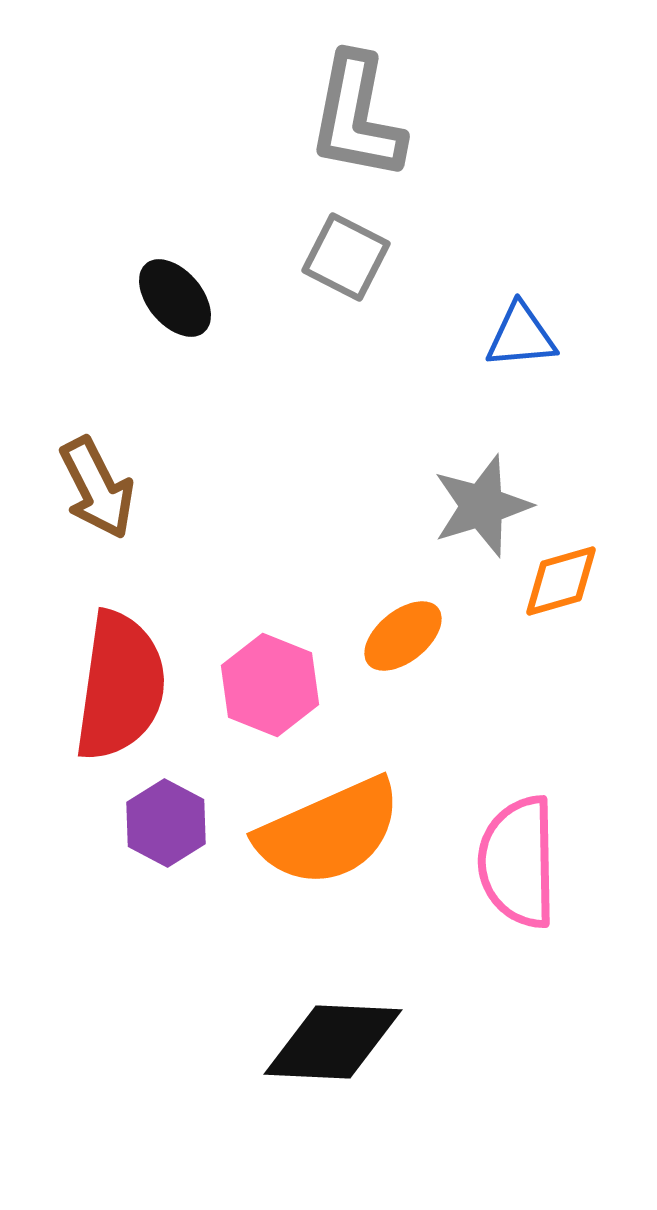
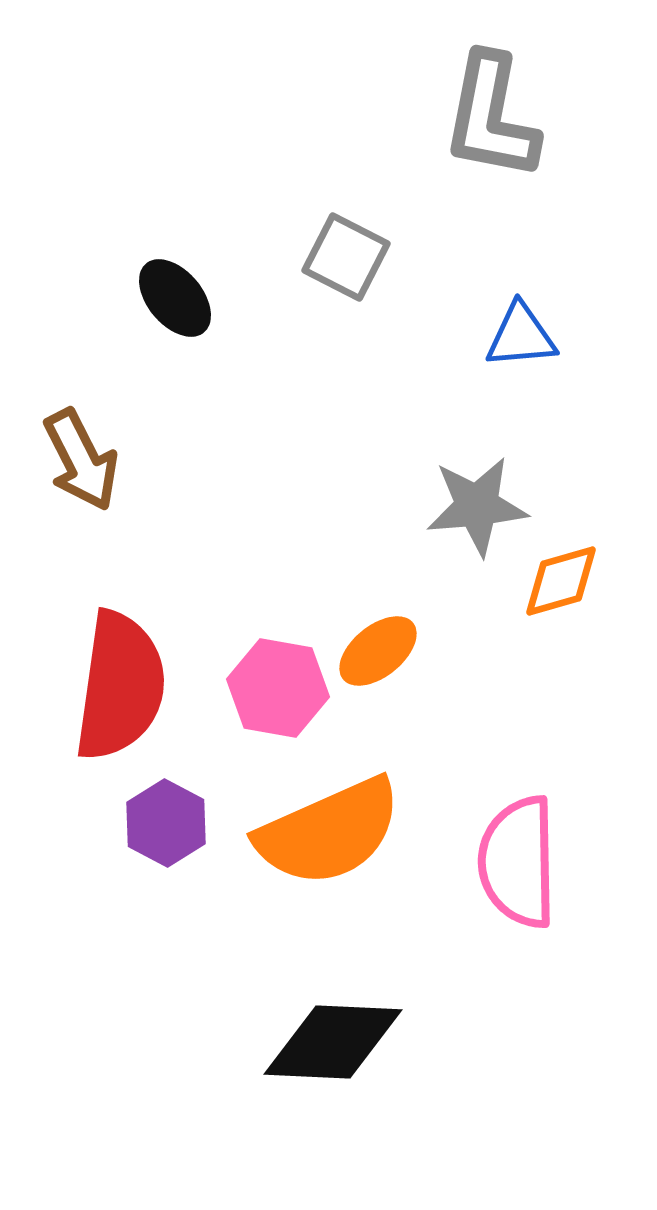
gray L-shape: moved 134 px right
brown arrow: moved 16 px left, 28 px up
gray star: moved 5 px left; rotated 12 degrees clockwise
orange ellipse: moved 25 px left, 15 px down
pink hexagon: moved 8 px right, 3 px down; rotated 12 degrees counterclockwise
